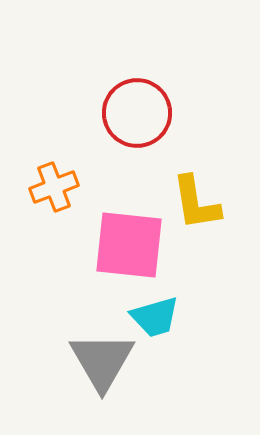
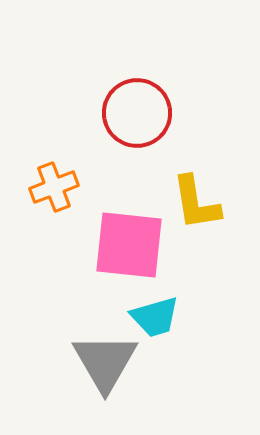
gray triangle: moved 3 px right, 1 px down
